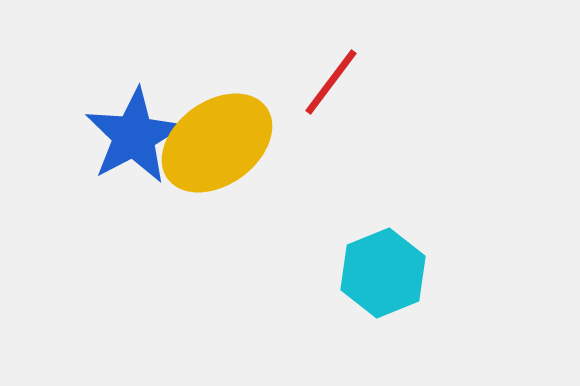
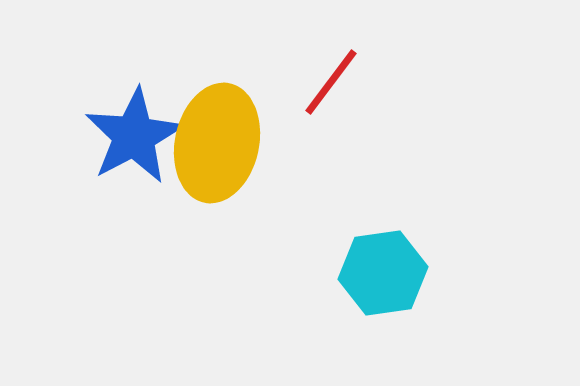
yellow ellipse: rotated 42 degrees counterclockwise
cyan hexagon: rotated 14 degrees clockwise
